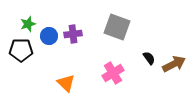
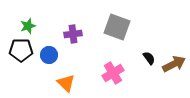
green star: moved 2 px down
blue circle: moved 19 px down
